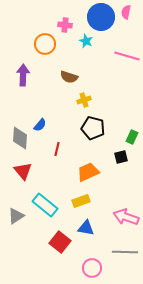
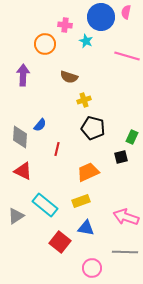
gray diamond: moved 1 px up
red triangle: rotated 24 degrees counterclockwise
